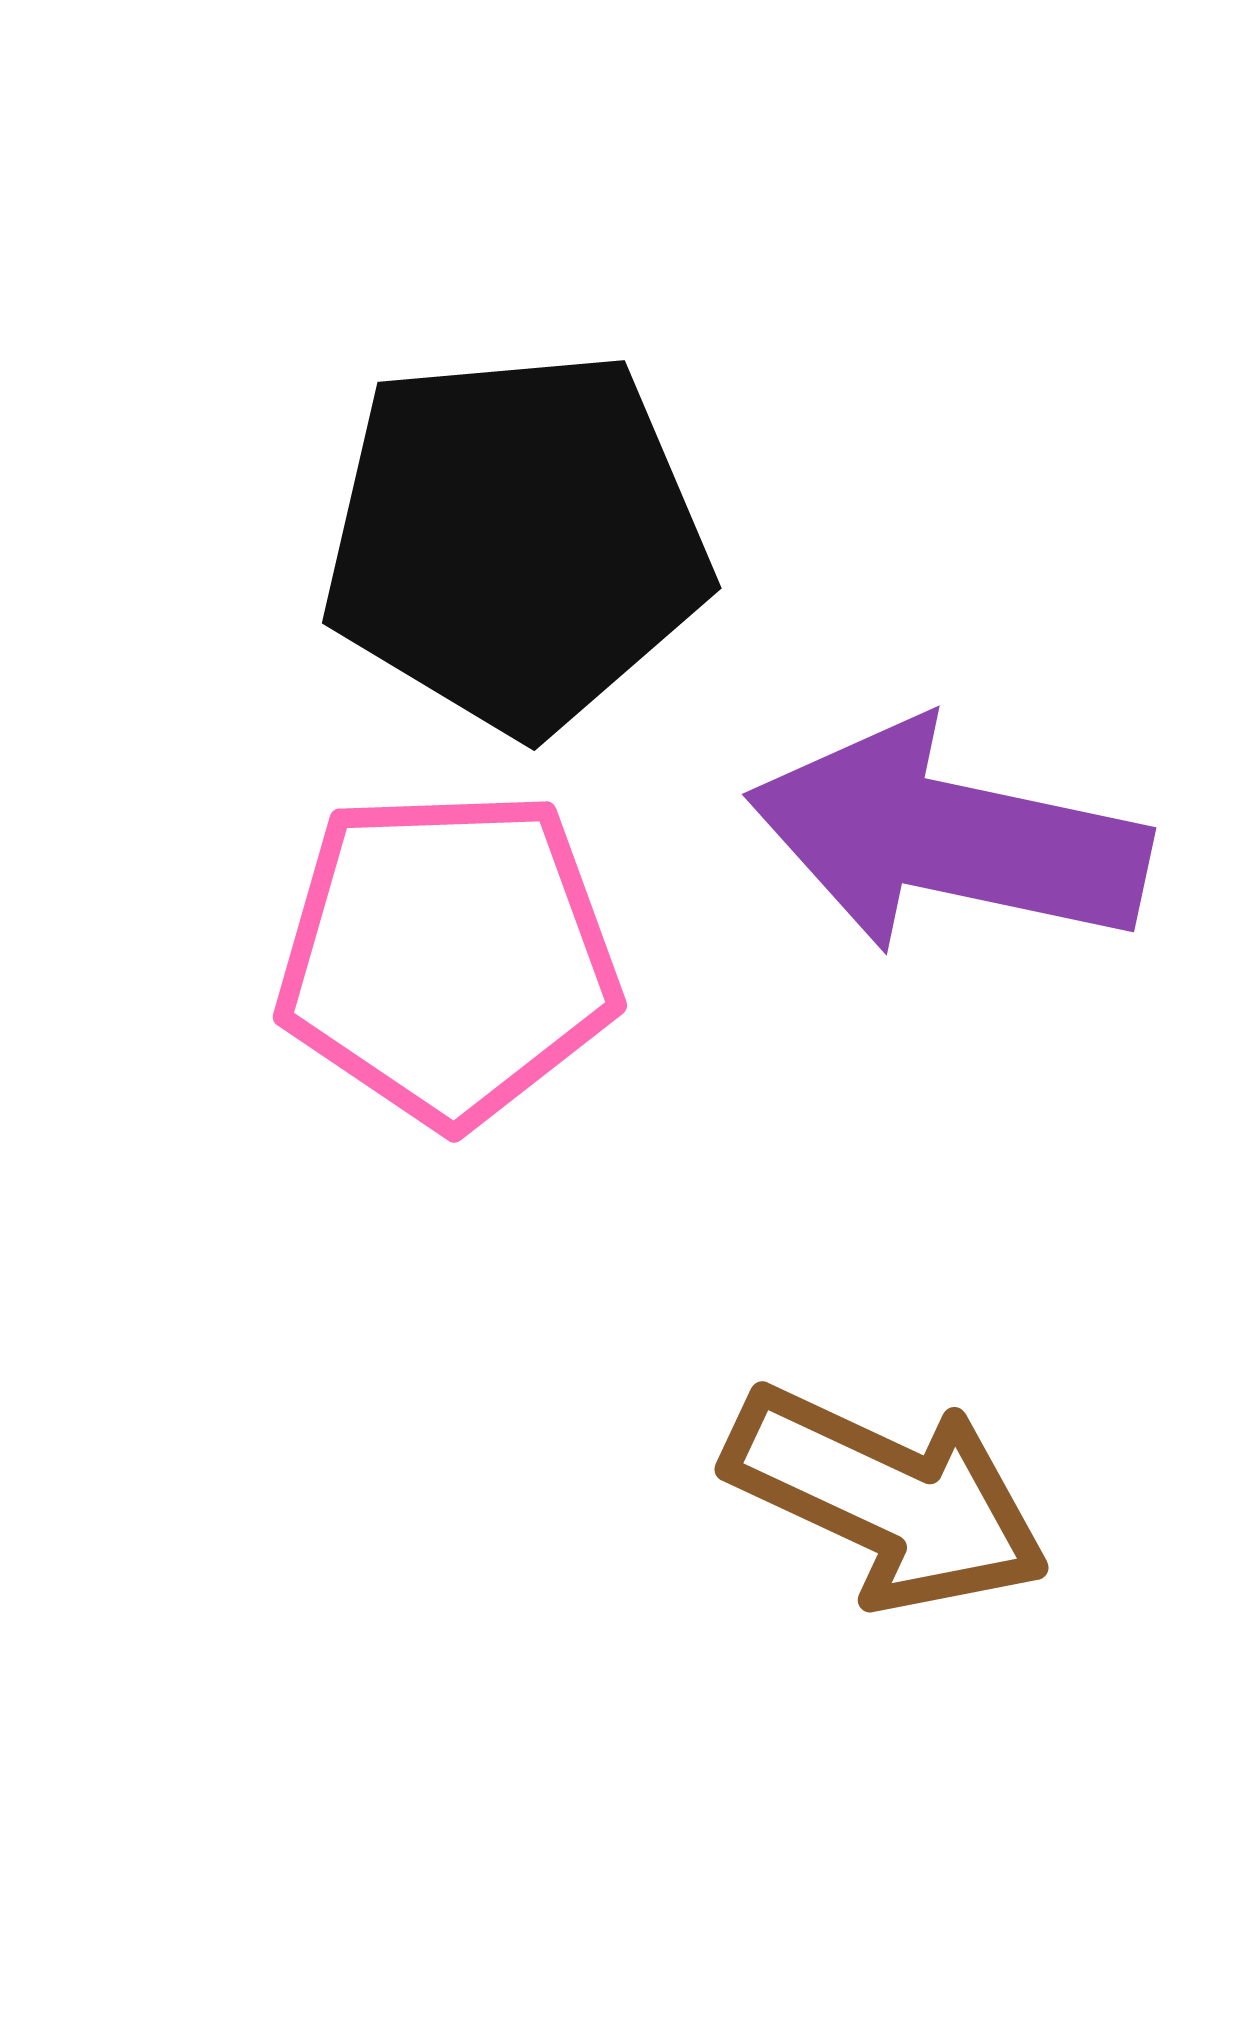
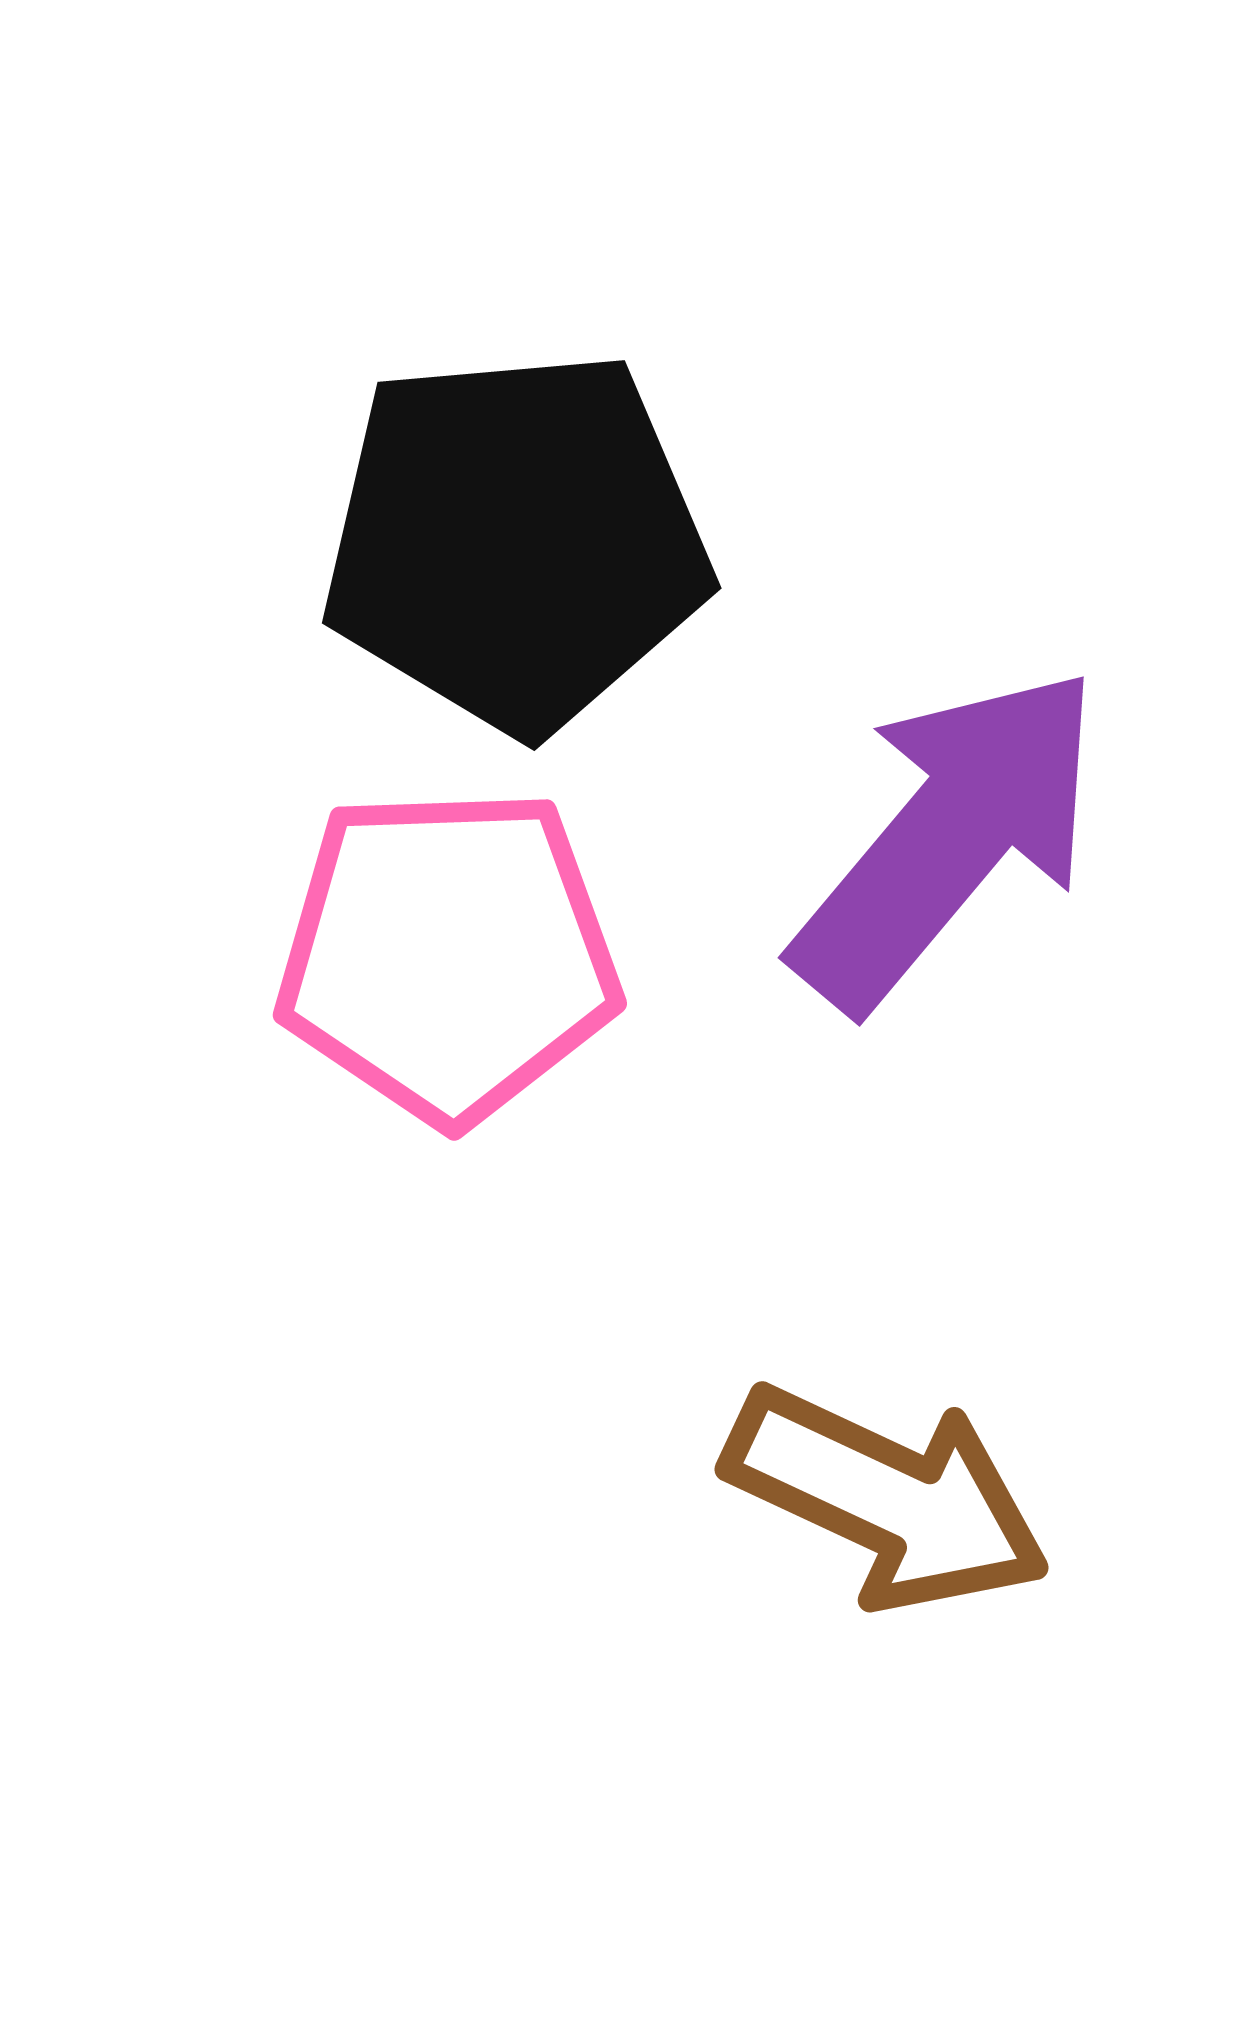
purple arrow: rotated 118 degrees clockwise
pink pentagon: moved 2 px up
